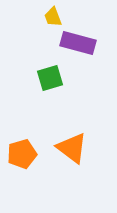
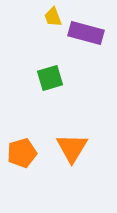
purple rectangle: moved 8 px right, 10 px up
orange triangle: rotated 24 degrees clockwise
orange pentagon: moved 1 px up
